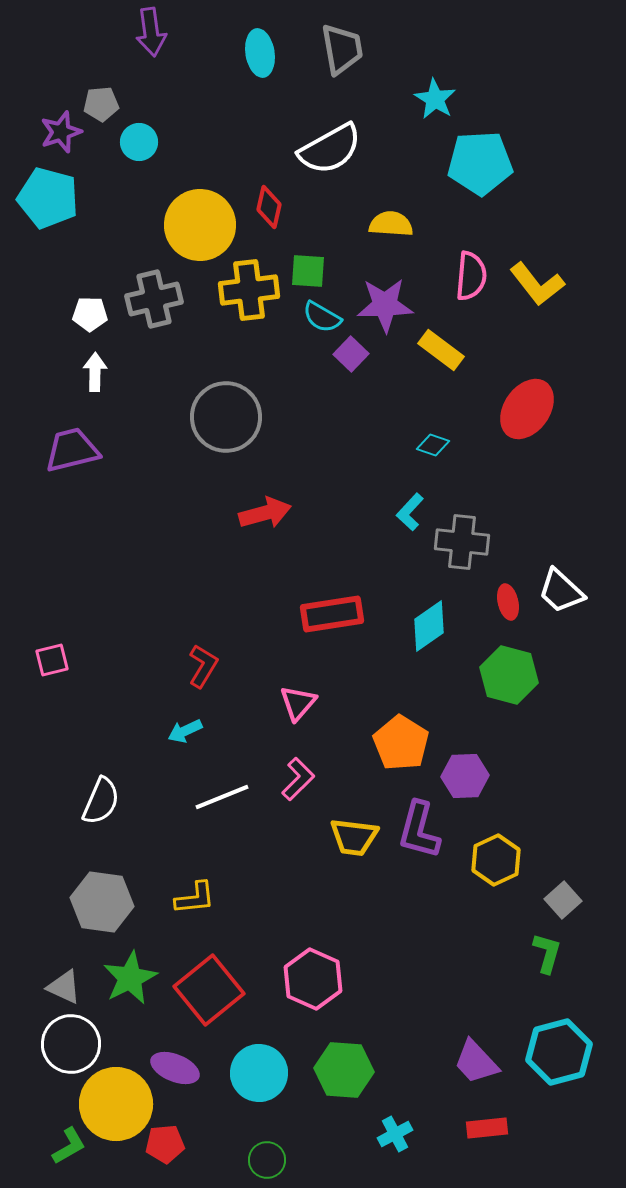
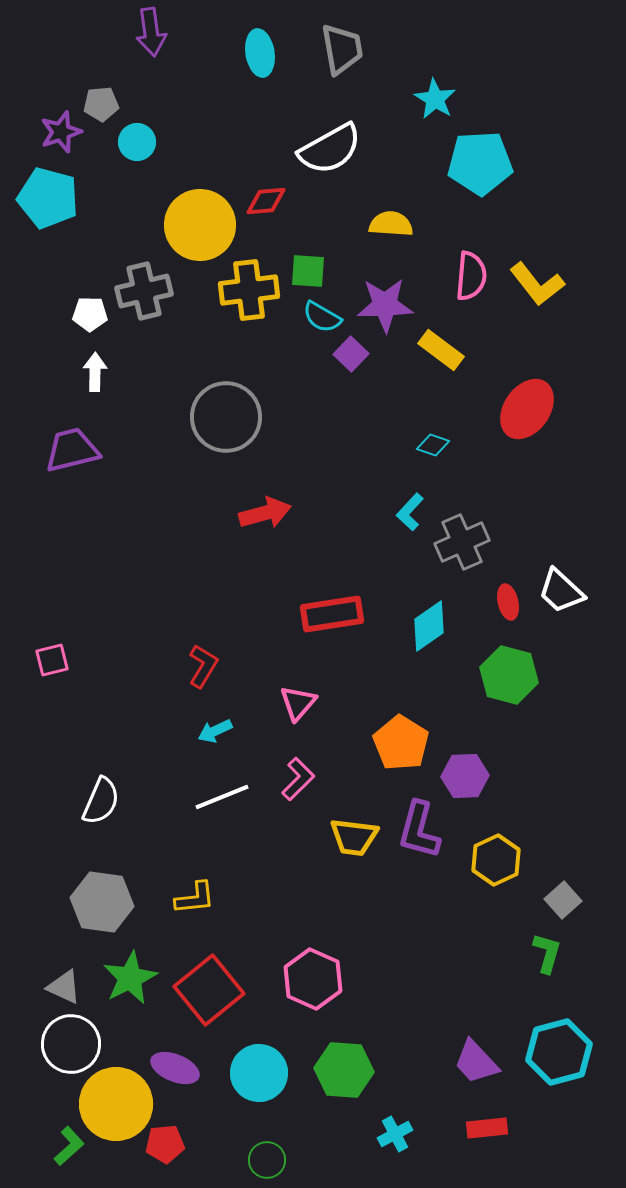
cyan circle at (139, 142): moved 2 px left
red diamond at (269, 207): moved 3 px left, 6 px up; rotated 72 degrees clockwise
gray cross at (154, 299): moved 10 px left, 8 px up
gray cross at (462, 542): rotated 30 degrees counterclockwise
cyan arrow at (185, 731): moved 30 px right
green L-shape at (69, 1146): rotated 12 degrees counterclockwise
